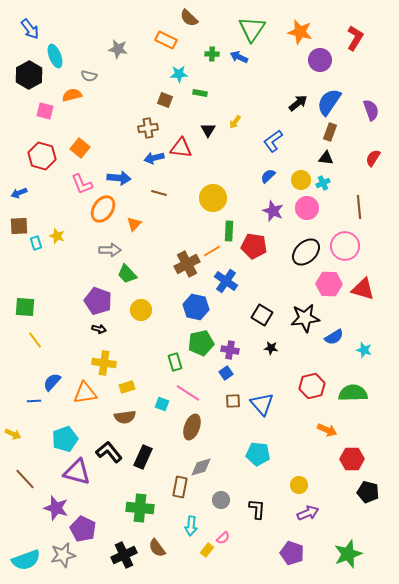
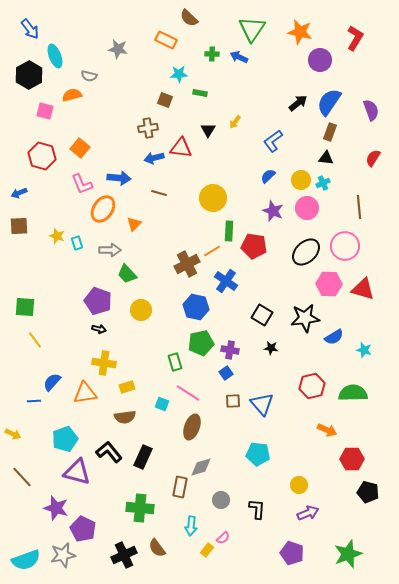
cyan rectangle at (36, 243): moved 41 px right
brown line at (25, 479): moved 3 px left, 2 px up
